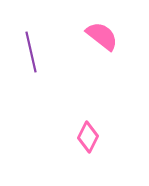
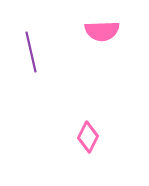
pink semicircle: moved 5 px up; rotated 140 degrees clockwise
